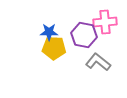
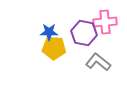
purple hexagon: moved 2 px up
